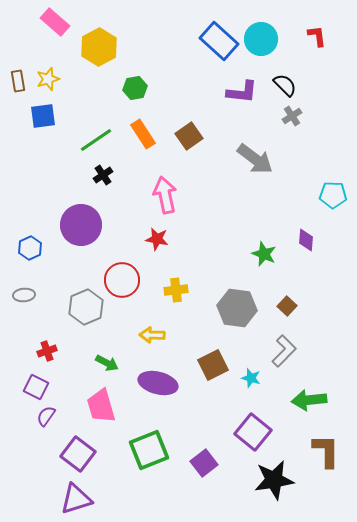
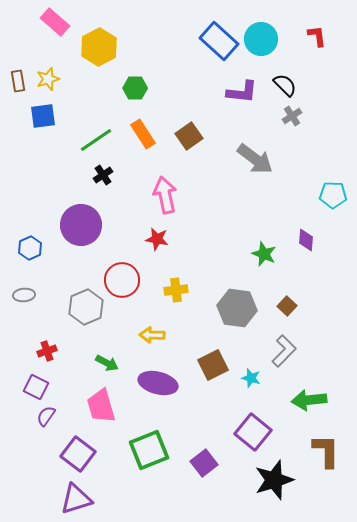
green hexagon at (135, 88): rotated 10 degrees clockwise
black star at (274, 480): rotated 9 degrees counterclockwise
